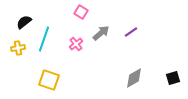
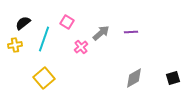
pink square: moved 14 px left, 10 px down
black semicircle: moved 1 px left, 1 px down
purple line: rotated 32 degrees clockwise
pink cross: moved 5 px right, 3 px down
yellow cross: moved 3 px left, 3 px up
yellow square: moved 5 px left, 2 px up; rotated 30 degrees clockwise
